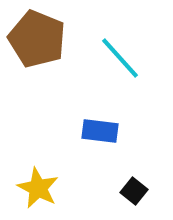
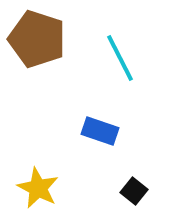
brown pentagon: rotated 4 degrees counterclockwise
cyan line: rotated 15 degrees clockwise
blue rectangle: rotated 12 degrees clockwise
